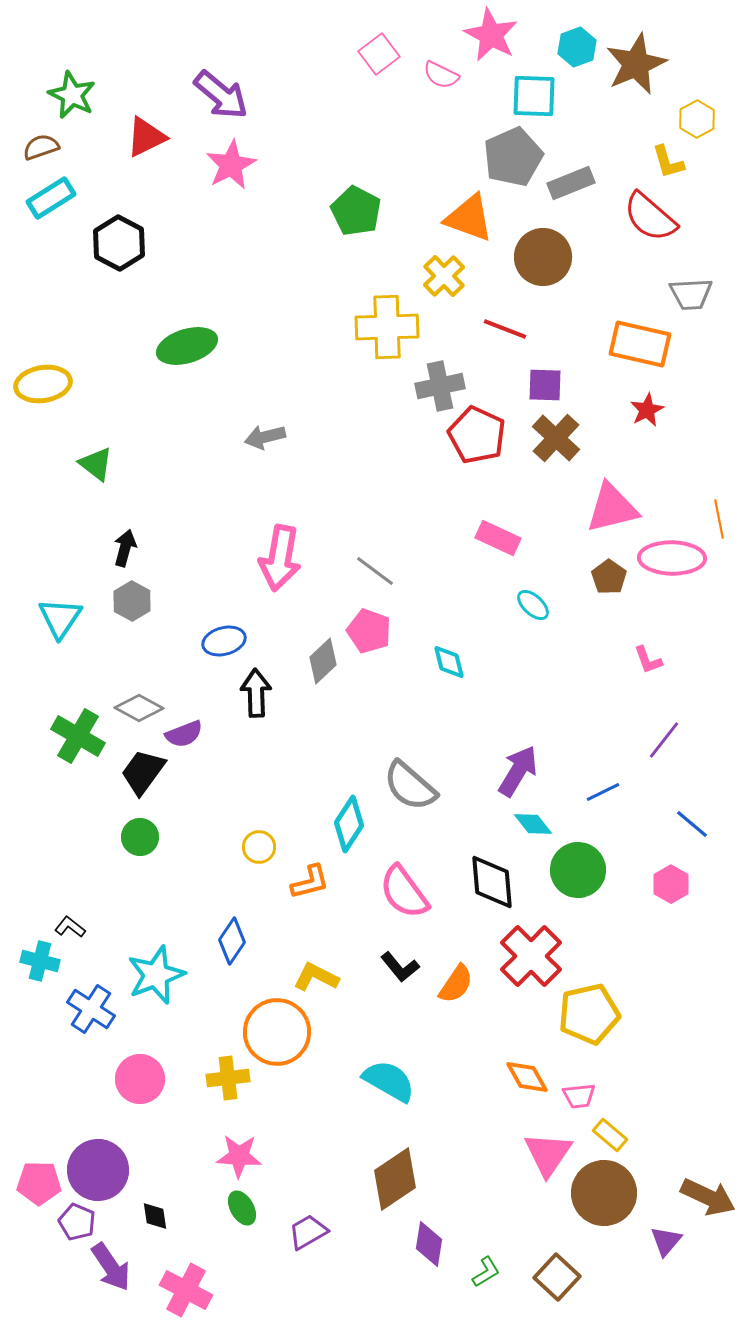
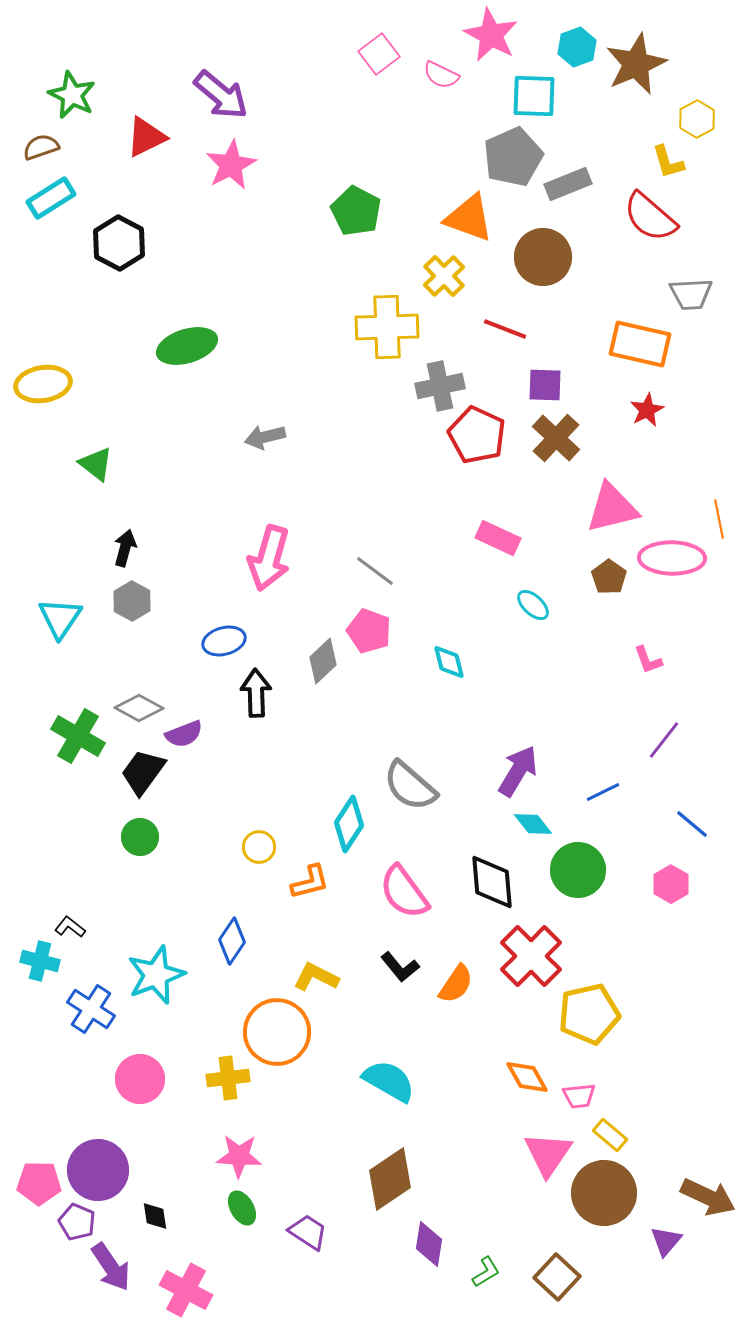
gray rectangle at (571, 183): moved 3 px left, 1 px down
pink arrow at (280, 558): moved 11 px left; rotated 6 degrees clockwise
brown diamond at (395, 1179): moved 5 px left
purple trapezoid at (308, 1232): rotated 63 degrees clockwise
